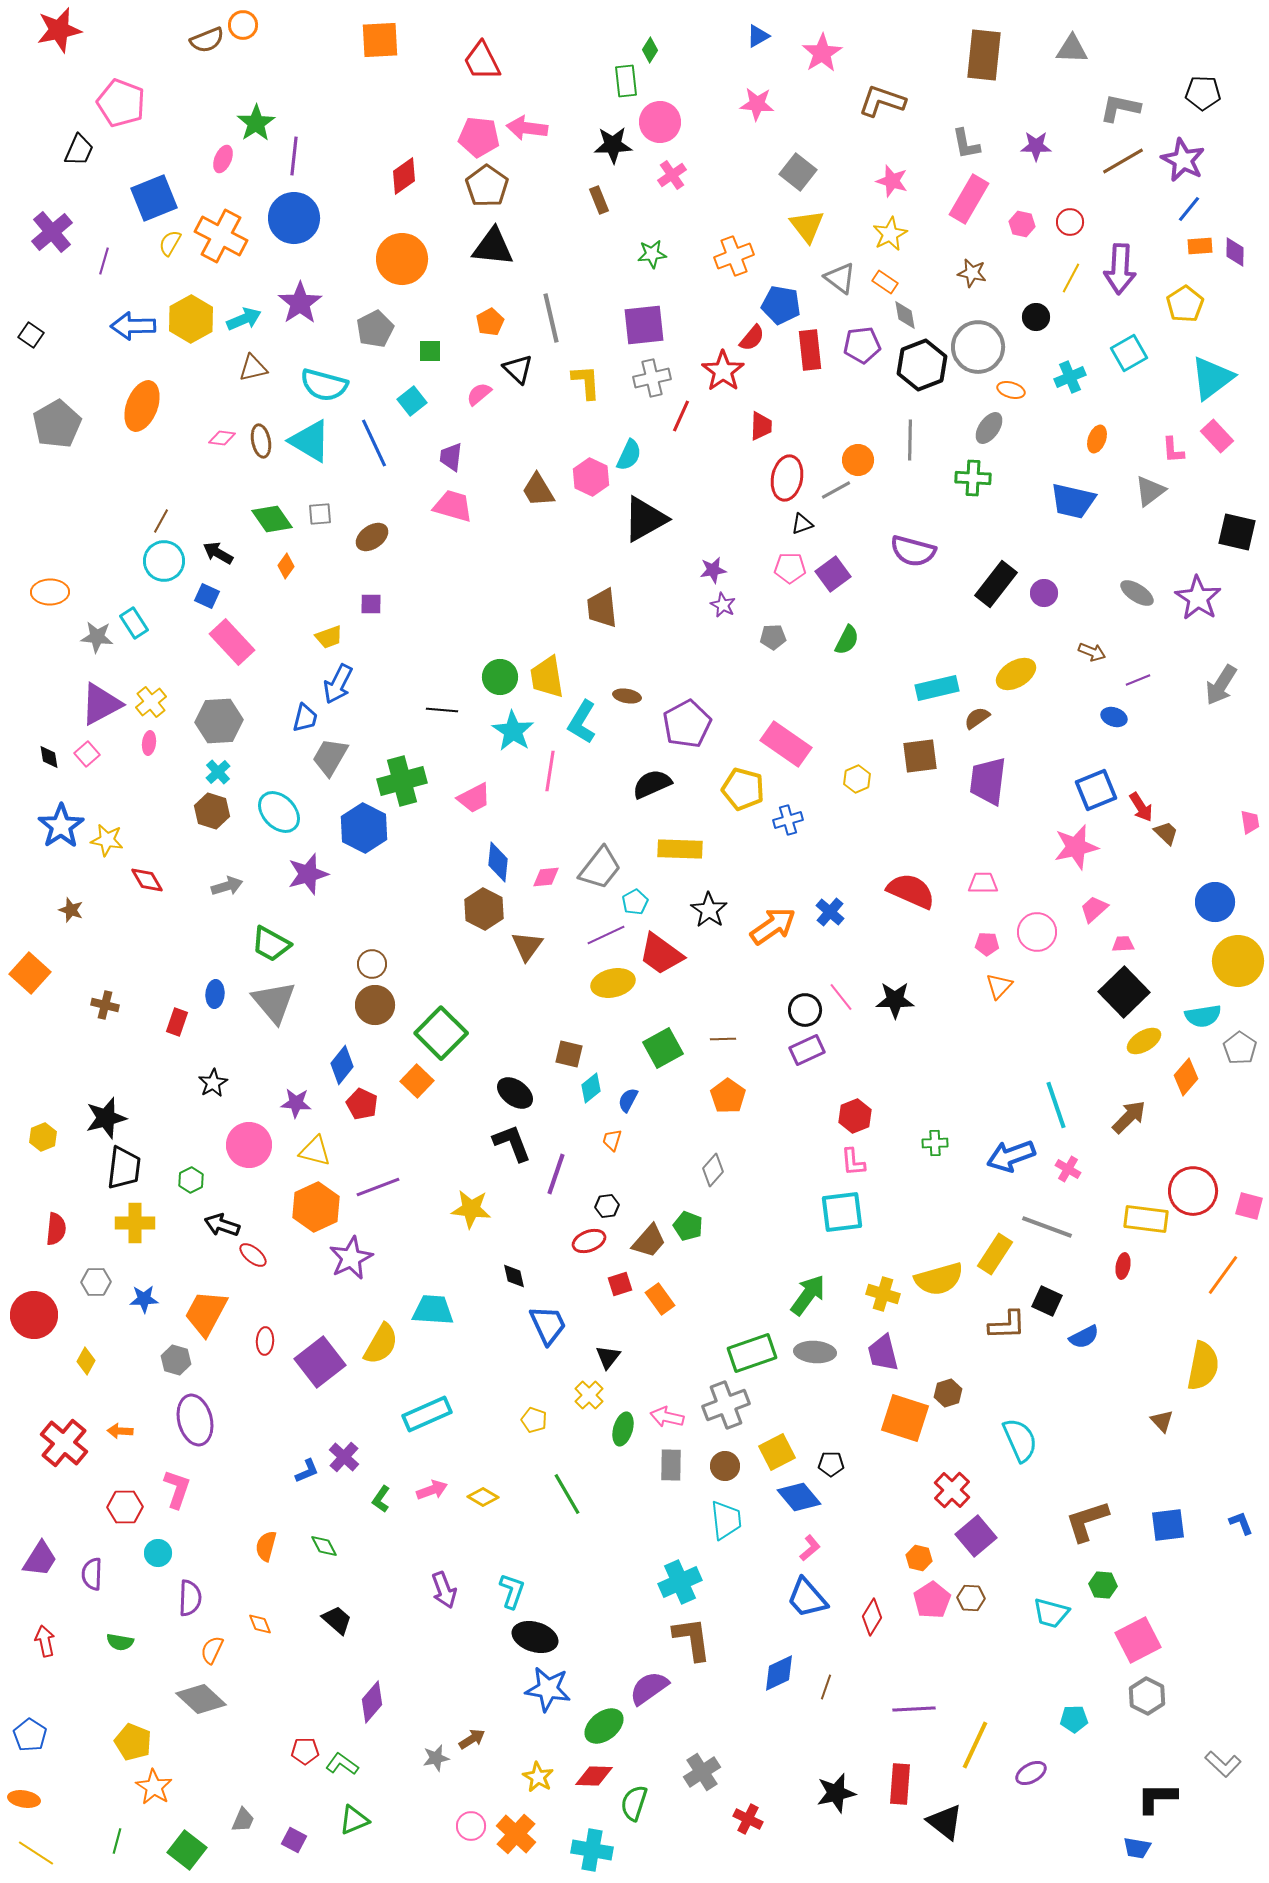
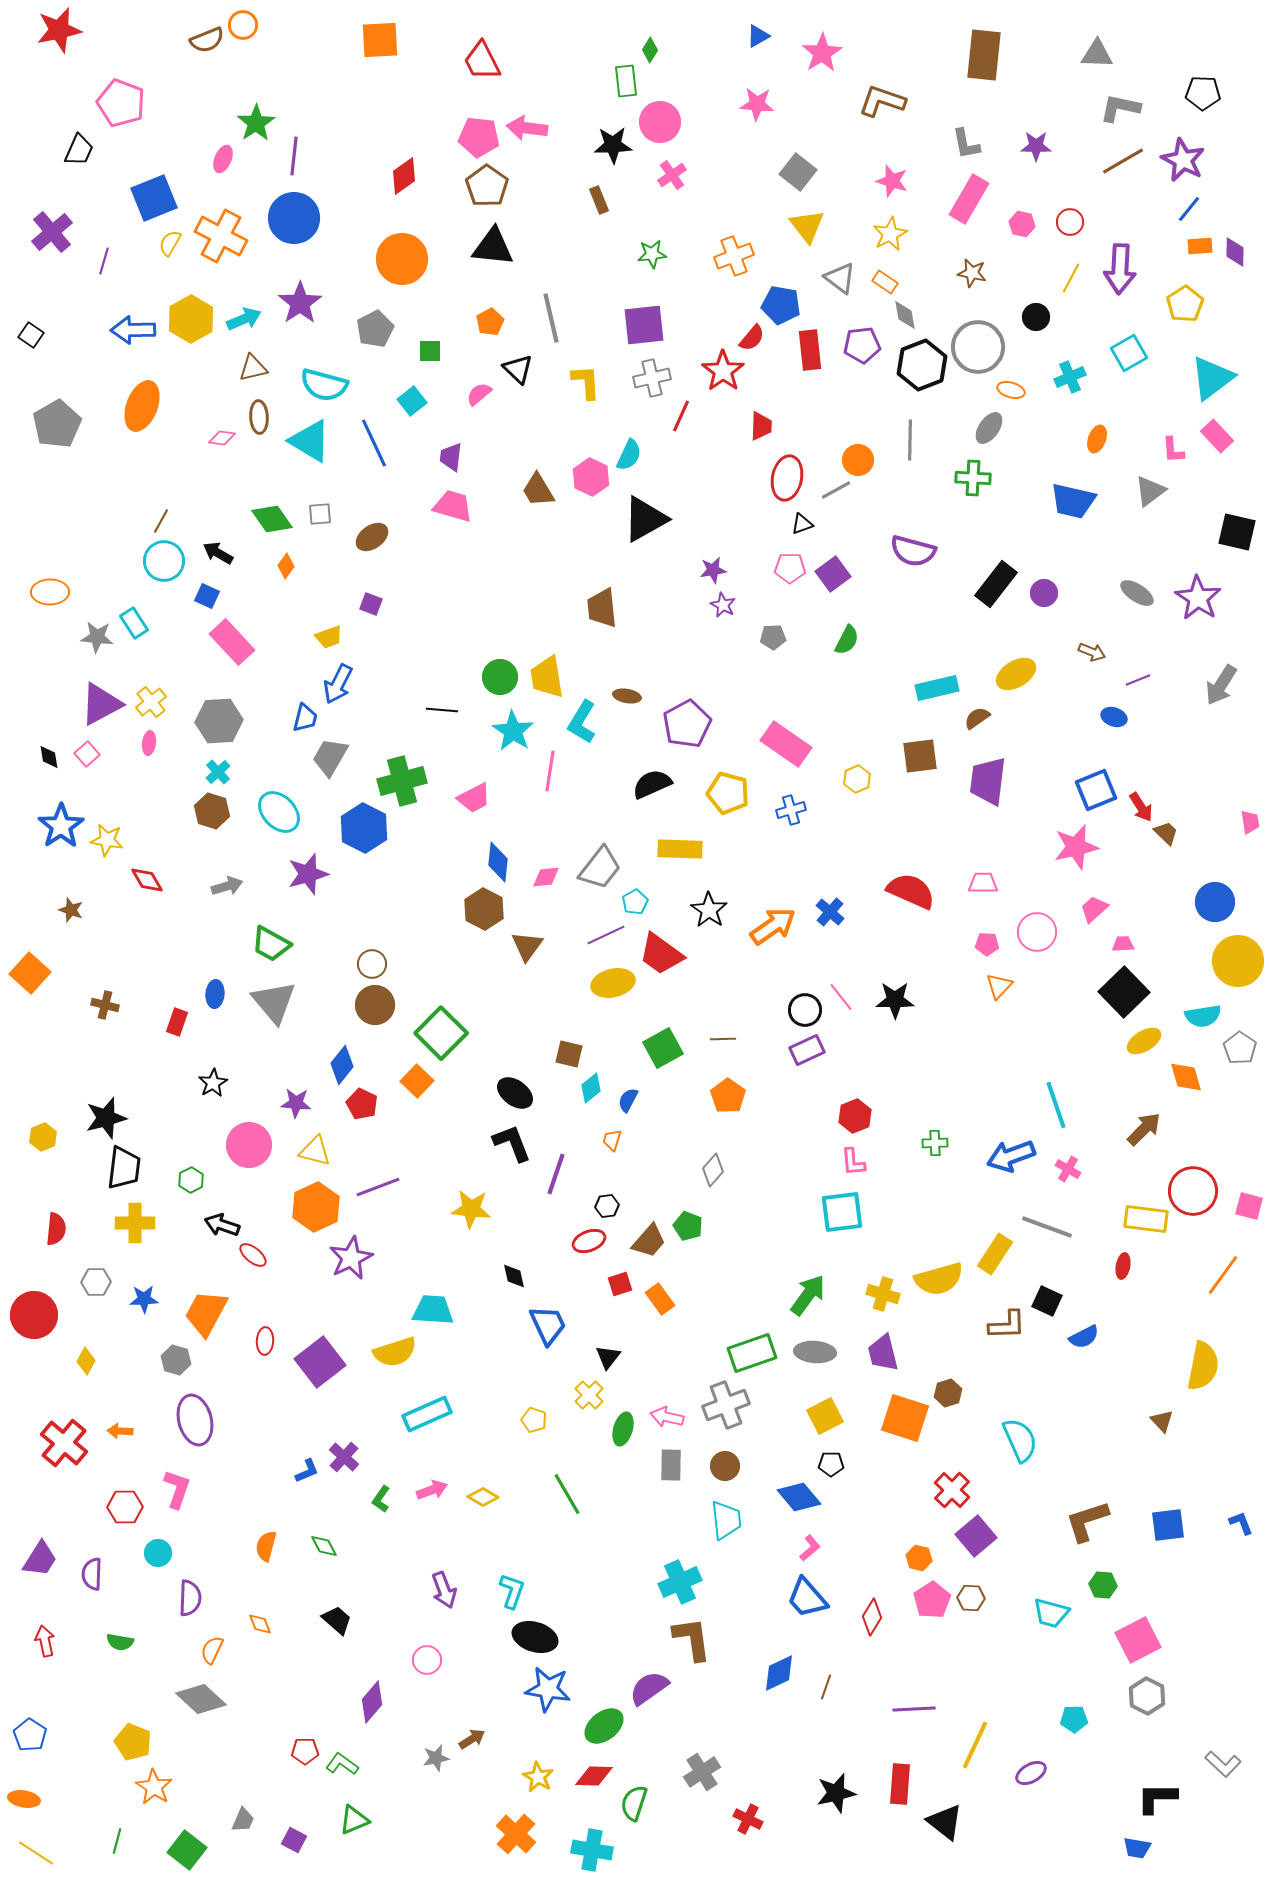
gray triangle at (1072, 49): moved 25 px right, 5 px down
blue arrow at (133, 326): moved 4 px down
brown ellipse at (261, 441): moved 2 px left, 24 px up; rotated 8 degrees clockwise
purple square at (371, 604): rotated 20 degrees clockwise
yellow pentagon at (743, 789): moved 15 px left, 4 px down
blue cross at (788, 820): moved 3 px right, 10 px up
orange diamond at (1186, 1077): rotated 57 degrees counterclockwise
brown arrow at (1129, 1117): moved 15 px right, 12 px down
yellow semicircle at (381, 1344): moved 14 px right, 8 px down; rotated 42 degrees clockwise
yellow square at (777, 1452): moved 48 px right, 36 px up
pink circle at (471, 1826): moved 44 px left, 166 px up
